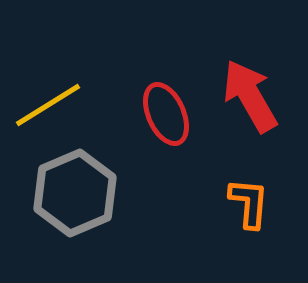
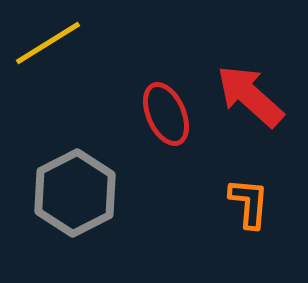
red arrow: rotated 18 degrees counterclockwise
yellow line: moved 62 px up
gray hexagon: rotated 4 degrees counterclockwise
